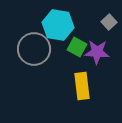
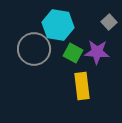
green square: moved 4 px left, 6 px down
